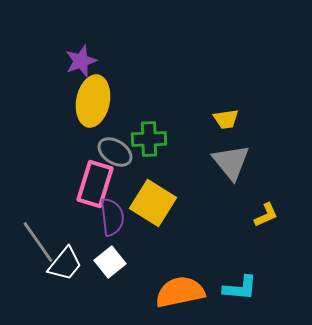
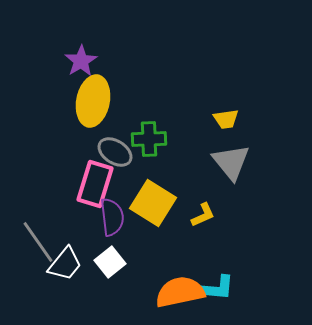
purple star: rotated 12 degrees counterclockwise
yellow L-shape: moved 63 px left
cyan L-shape: moved 23 px left
